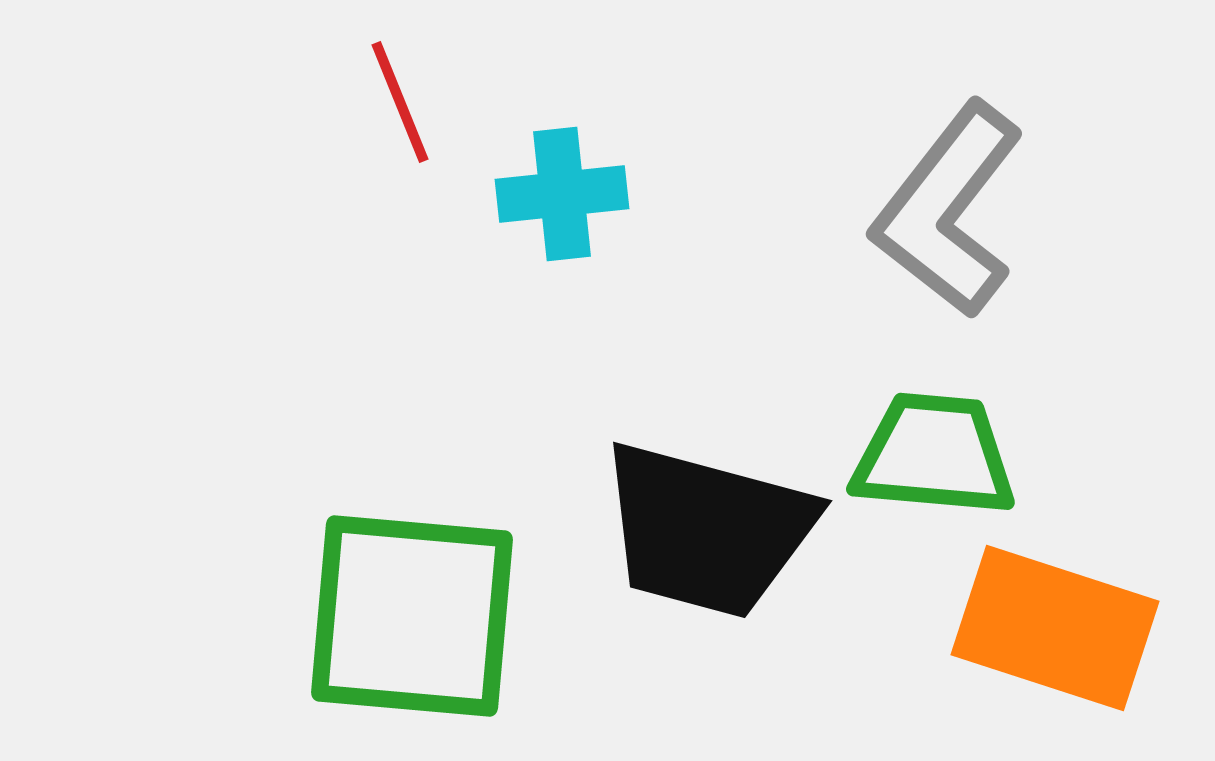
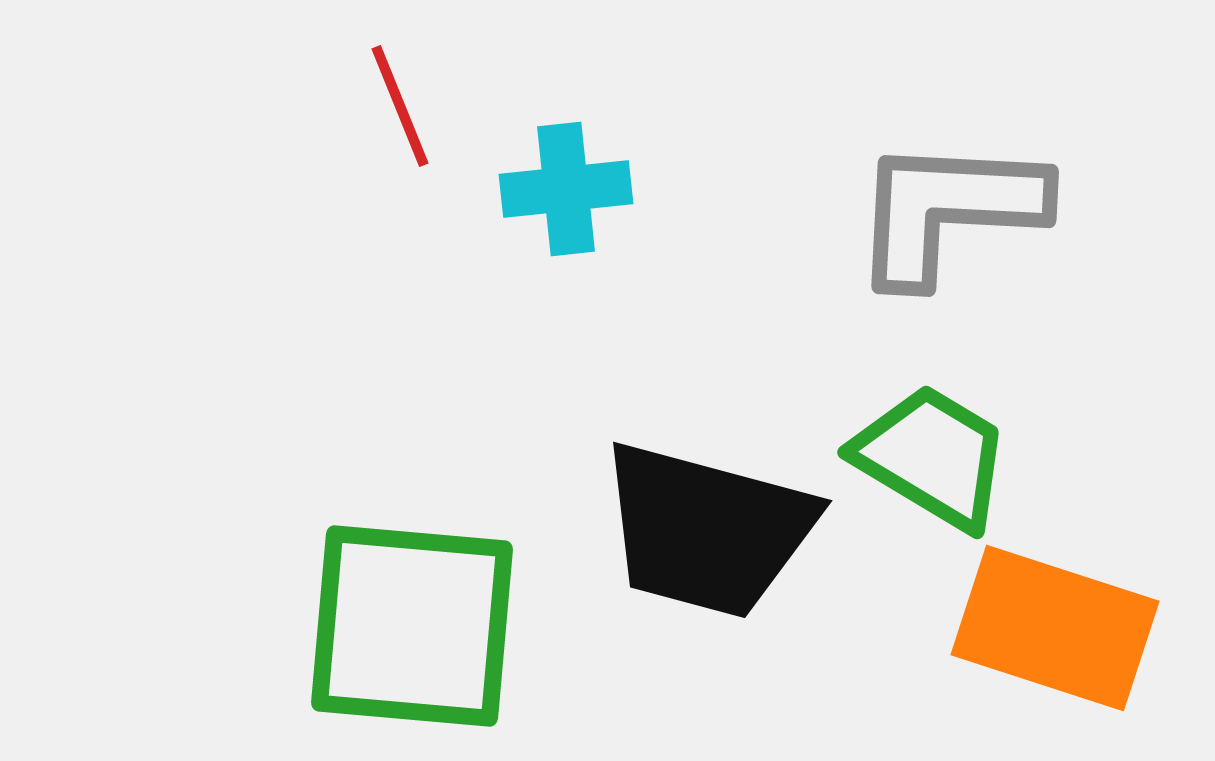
red line: moved 4 px down
cyan cross: moved 4 px right, 5 px up
gray L-shape: rotated 55 degrees clockwise
green trapezoid: moved 2 px left, 2 px down; rotated 26 degrees clockwise
green square: moved 10 px down
